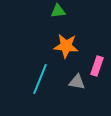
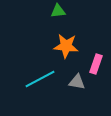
pink rectangle: moved 1 px left, 2 px up
cyan line: rotated 40 degrees clockwise
